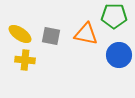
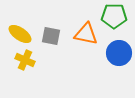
blue circle: moved 2 px up
yellow cross: rotated 18 degrees clockwise
